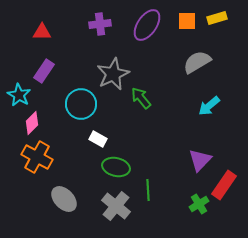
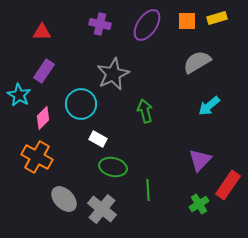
purple cross: rotated 20 degrees clockwise
green arrow: moved 4 px right, 13 px down; rotated 25 degrees clockwise
pink diamond: moved 11 px right, 5 px up
green ellipse: moved 3 px left
red rectangle: moved 4 px right
gray cross: moved 14 px left, 3 px down
